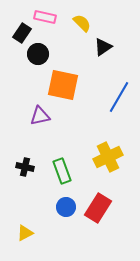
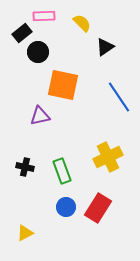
pink rectangle: moved 1 px left, 1 px up; rotated 15 degrees counterclockwise
black rectangle: rotated 18 degrees clockwise
black triangle: moved 2 px right
black circle: moved 2 px up
blue line: rotated 64 degrees counterclockwise
